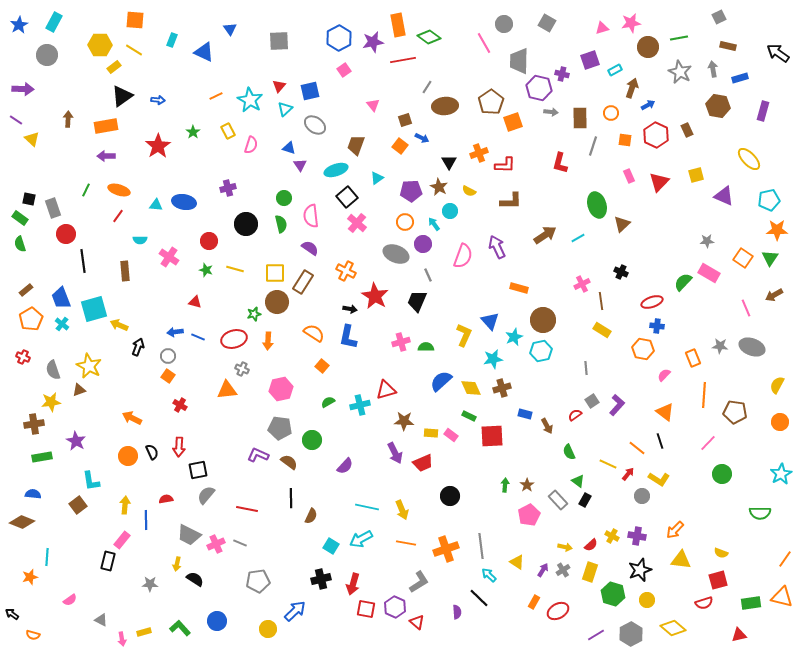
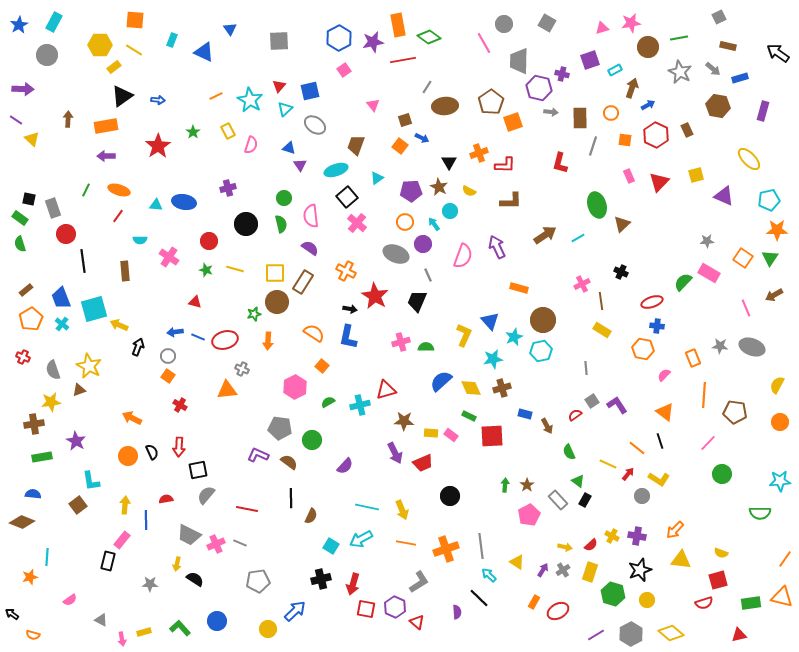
gray arrow at (713, 69): rotated 140 degrees clockwise
red ellipse at (234, 339): moved 9 px left, 1 px down
pink hexagon at (281, 389): moved 14 px right, 2 px up; rotated 15 degrees counterclockwise
purple L-shape at (617, 405): rotated 75 degrees counterclockwise
cyan star at (781, 474): moved 1 px left, 7 px down; rotated 25 degrees clockwise
yellow diamond at (673, 628): moved 2 px left, 5 px down
